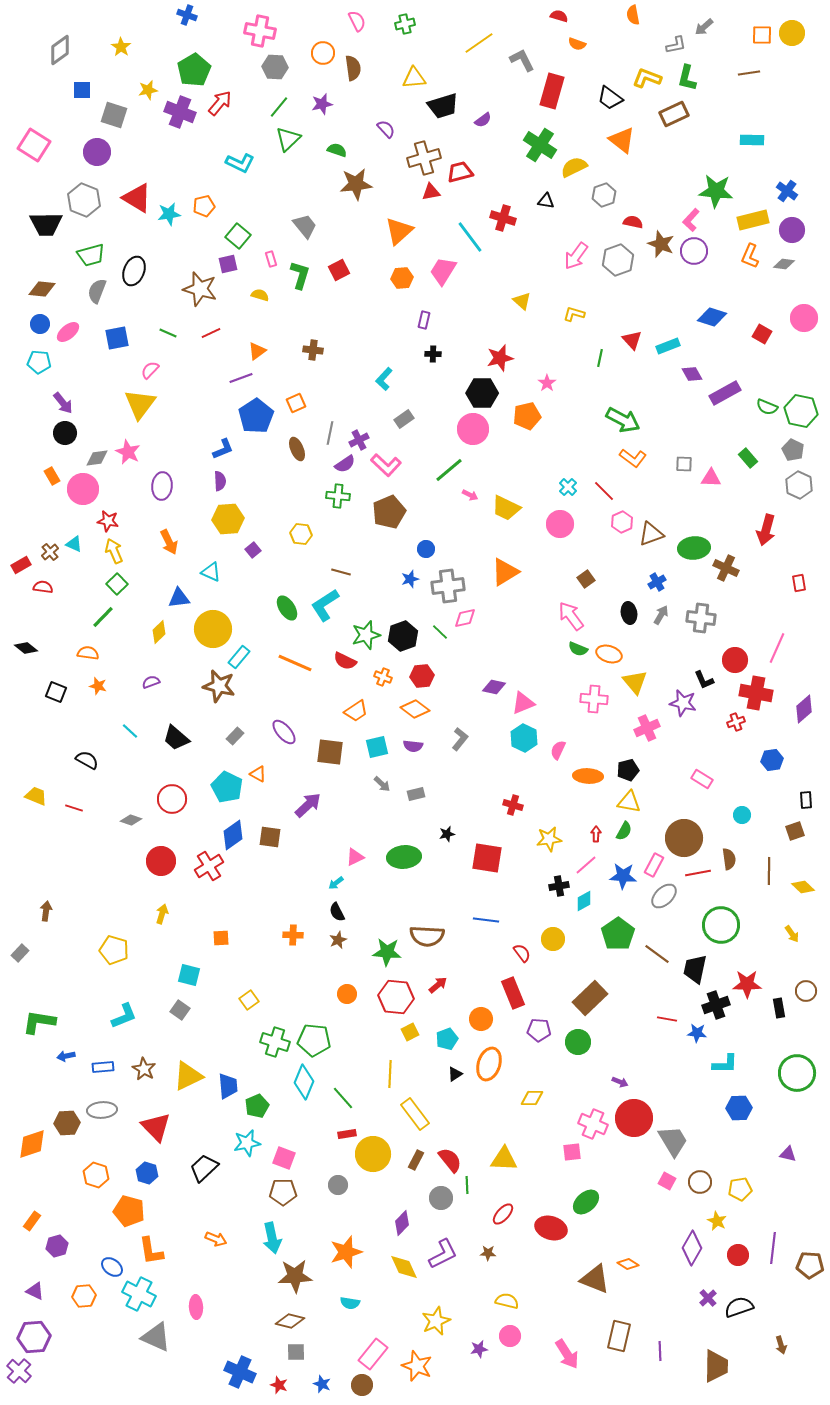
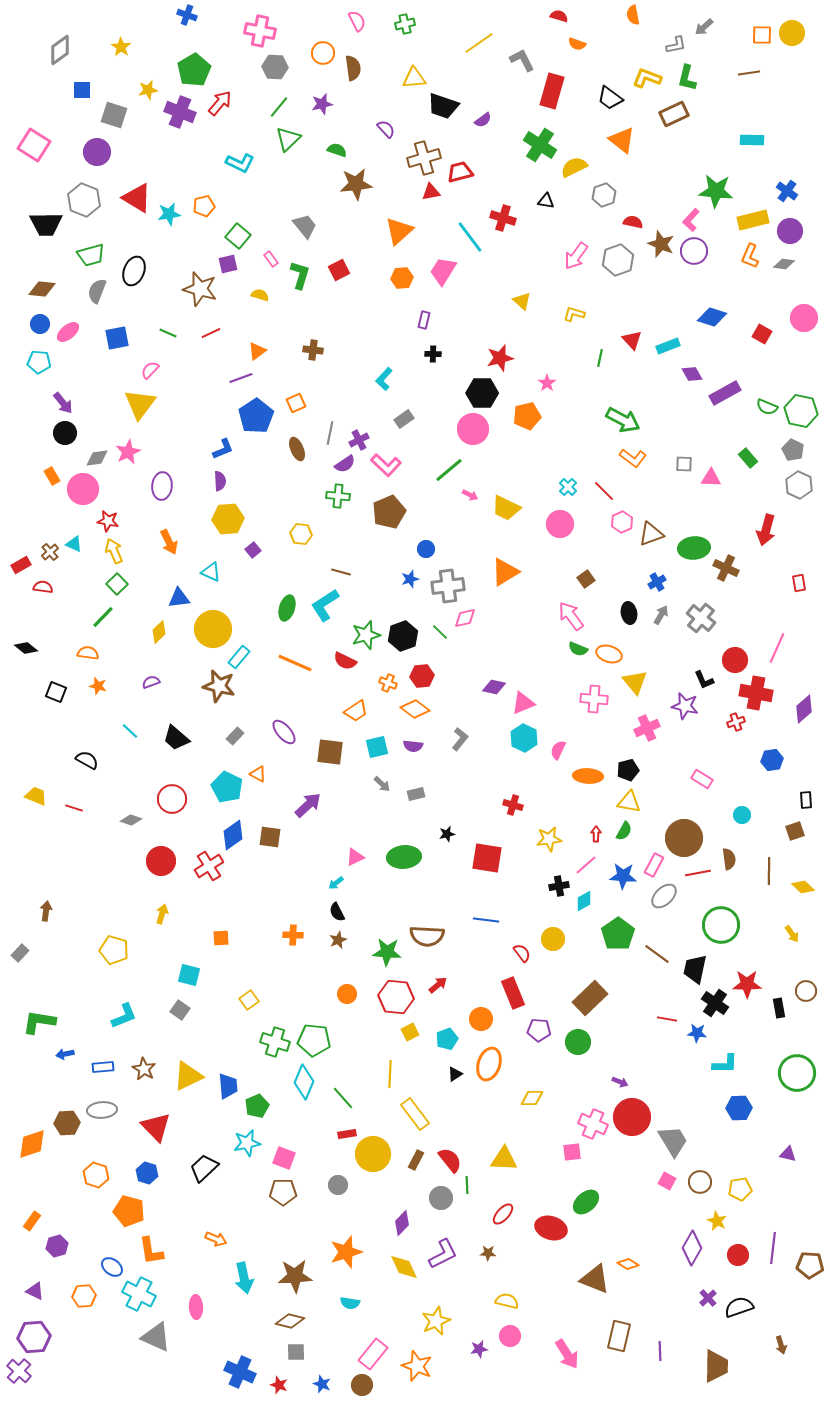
black trapezoid at (443, 106): rotated 36 degrees clockwise
purple circle at (792, 230): moved 2 px left, 1 px down
pink rectangle at (271, 259): rotated 21 degrees counterclockwise
pink star at (128, 452): rotated 20 degrees clockwise
green ellipse at (287, 608): rotated 50 degrees clockwise
gray cross at (701, 618): rotated 32 degrees clockwise
orange cross at (383, 677): moved 5 px right, 6 px down
purple star at (683, 703): moved 2 px right, 3 px down
black cross at (716, 1005): moved 1 px left, 2 px up; rotated 36 degrees counterclockwise
blue arrow at (66, 1056): moved 1 px left, 2 px up
red circle at (634, 1118): moved 2 px left, 1 px up
cyan arrow at (272, 1238): moved 28 px left, 40 px down
